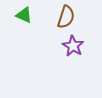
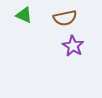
brown semicircle: moved 1 px left, 1 px down; rotated 60 degrees clockwise
